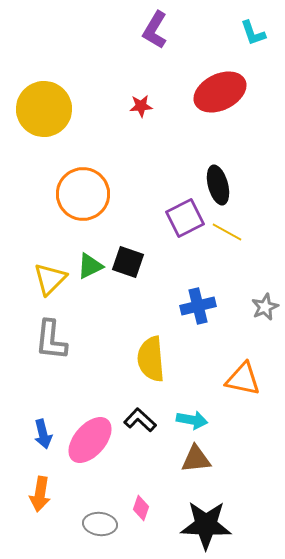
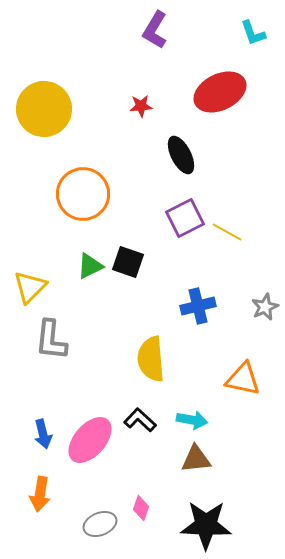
black ellipse: moved 37 px left, 30 px up; rotated 12 degrees counterclockwise
yellow triangle: moved 20 px left, 8 px down
gray ellipse: rotated 28 degrees counterclockwise
